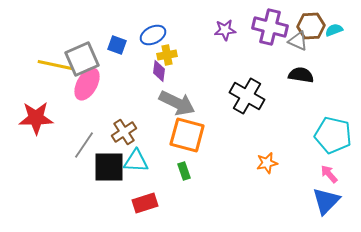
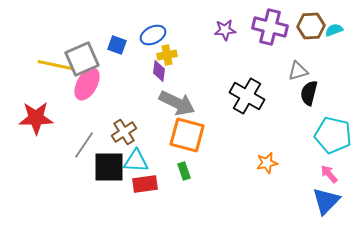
gray triangle: moved 30 px down; rotated 40 degrees counterclockwise
black semicircle: moved 8 px right, 18 px down; rotated 85 degrees counterclockwise
red rectangle: moved 19 px up; rotated 10 degrees clockwise
